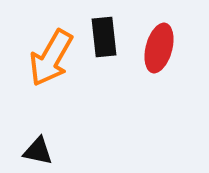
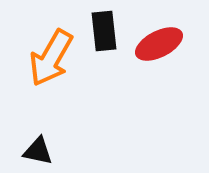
black rectangle: moved 6 px up
red ellipse: moved 4 px up; rotated 48 degrees clockwise
